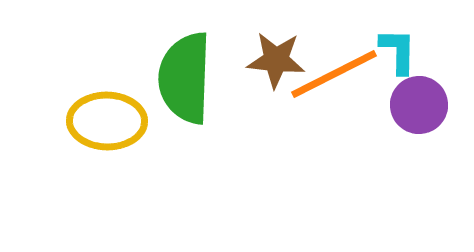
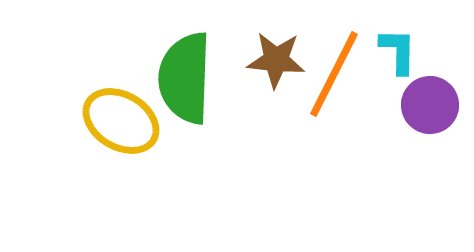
orange line: rotated 36 degrees counterclockwise
purple circle: moved 11 px right
yellow ellipse: moved 14 px right; rotated 30 degrees clockwise
